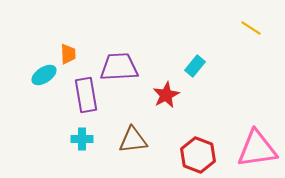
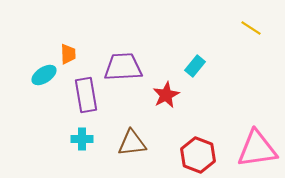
purple trapezoid: moved 4 px right
brown triangle: moved 1 px left, 3 px down
